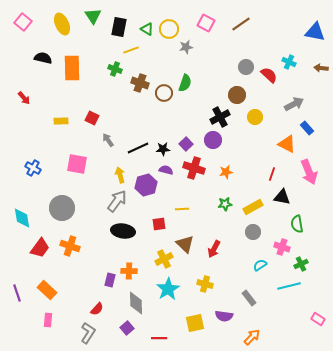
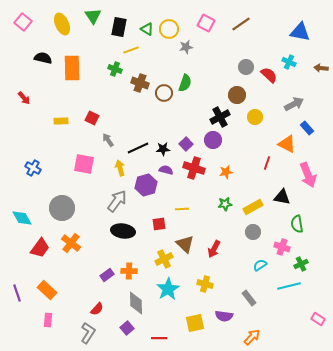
blue triangle at (315, 32): moved 15 px left
pink square at (77, 164): moved 7 px right
pink arrow at (309, 172): moved 1 px left, 3 px down
red line at (272, 174): moved 5 px left, 11 px up
yellow arrow at (120, 175): moved 7 px up
cyan diamond at (22, 218): rotated 20 degrees counterclockwise
orange cross at (70, 246): moved 1 px right, 3 px up; rotated 18 degrees clockwise
purple rectangle at (110, 280): moved 3 px left, 5 px up; rotated 40 degrees clockwise
